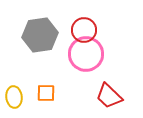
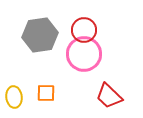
pink circle: moved 2 px left
